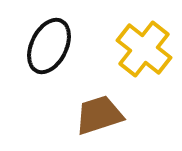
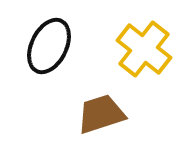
brown trapezoid: moved 2 px right, 1 px up
